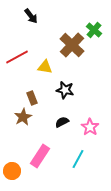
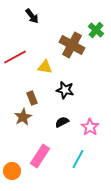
black arrow: moved 1 px right
green cross: moved 2 px right
brown cross: rotated 15 degrees counterclockwise
red line: moved 2 px left
